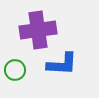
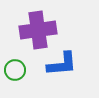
blue L-shape: rotated 8 degrees counterclockwise
